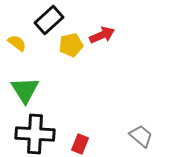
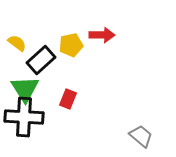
black rectangle: moved 8 px left, 40 px down
red arrow: rotated 25 degrees clockwise
green triangle: moved 1 px up
black cross: moved 11 px left, 17 px up
red rectangle: moved 12 px left, 45 px up
